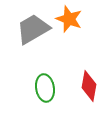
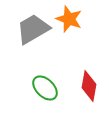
green ellipse: rotated 36 degrees counterclockwise
